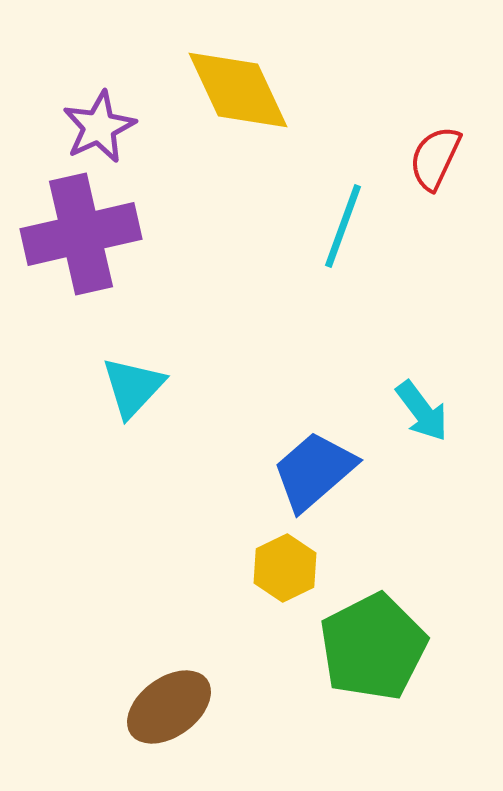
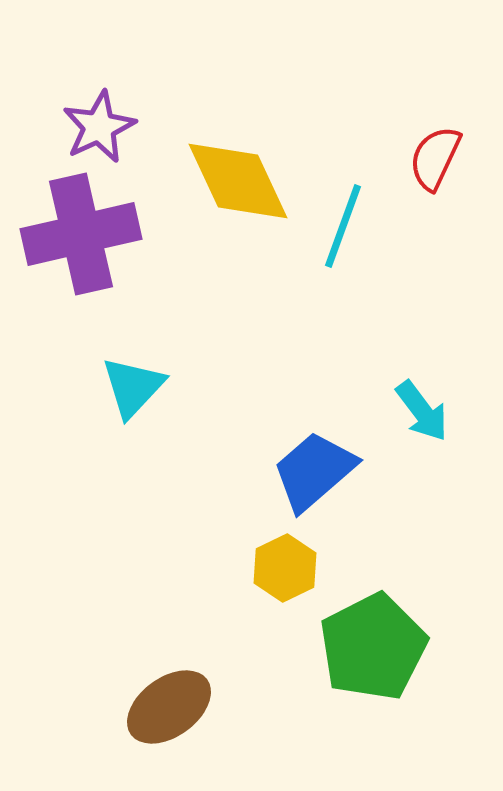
yellow diamond: moved 91 px down
